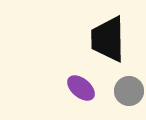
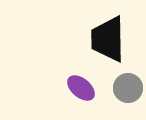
gray circle: moved 1 px left, 3 px up
